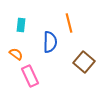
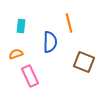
cyan rectangle: moved 1 px down
orange semicircle: rotated 56 degrees counterclockwise
brown square: rotated 20 degrees counterclockwise
